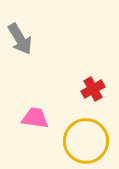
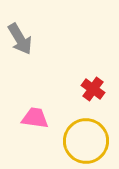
red cross: rotated 25 degrees counterclockwise
